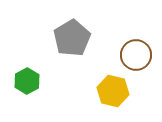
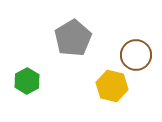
gray pentagon: moved 1 px right
yellow hexagon: moved 1 px left, 5 px up
